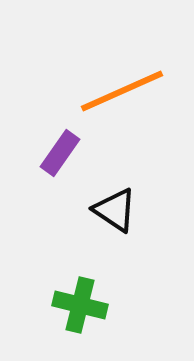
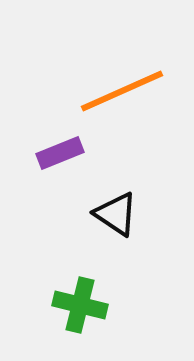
purple rectangle: rotated 33 degrees clockwise
black triangle: moved 1 px right, 4 px down
